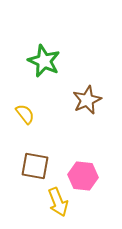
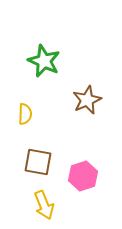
yellow semicircle: rotated 40 degrees clockwise
brown square: moved 3 px right, 4 px up
pink hexagon: rotated 24 degrees counterclockwise
yellow arrow: moved 14 px left, 3 px down
